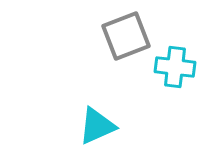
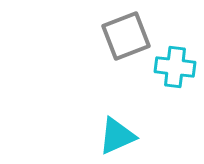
cyan triangle: moved 20 px right, 10 px down
